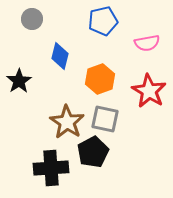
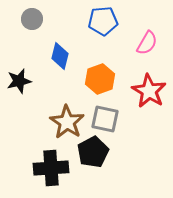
blue pentagon: rotated 8 degrees clockwise
pink semicircle: rotated 50 degrees counterclockwise
black star: rotated 20 degrees clockwise
